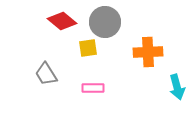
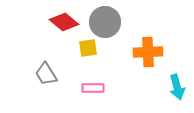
red diamond: moved 2 px right, 1 px down
